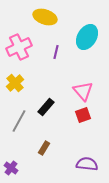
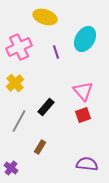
cyan ellipse: moved 2 px left, 2 px down
purple line: rotated 32 degrees counterclockwise
brown rectangle: moved 4 px left, 1 px up
